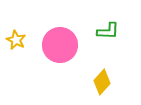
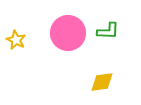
pink circle: moved 8 px right, 12 px up
yellow diamond: rotated 40 degrees clockwise
